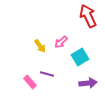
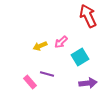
yellow arrow: rotated 104 degrees clockwise
